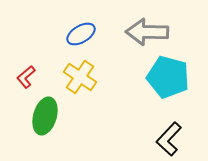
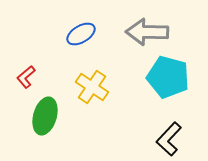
yellow cross: moved 12 px right, 10 px down
